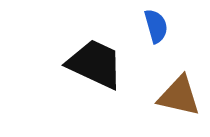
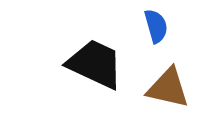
brown triangle: moved 11 px left, 8 px up
